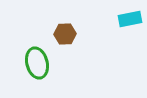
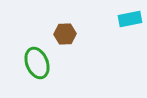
green ellipse: rotated 8 degrees counterclockwise
